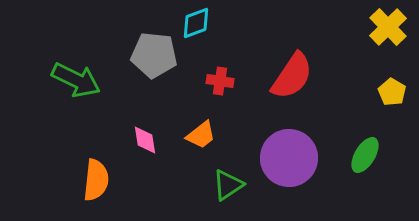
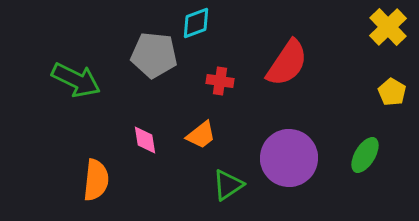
red semicircle: moved 5 px left, 13 px up
